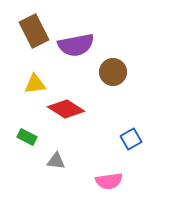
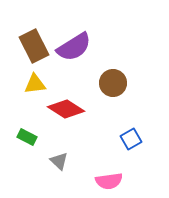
brown rectangle: moved 15 px down
purple semicircle: moved 2 px left, 2 px down; rotated 21 degrees counterclockwise
brown circle: moved 11 px down
gray triangle: moved 3 px right; rotated 36 degrees clockwise
